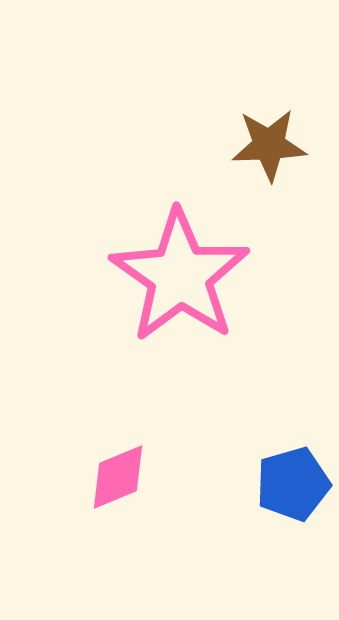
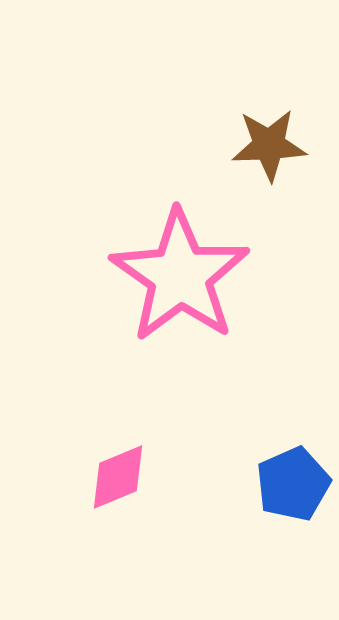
blue pentagon: rotated 8 degrees counterclockwise
